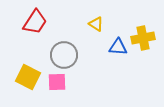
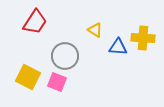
yellow triangle: moved 1 px left, 6 px down
yellow cross: rotated 15 degrees clockwise
gray circle: moved 1 px right, 1 px down
pink square: rotated 24 degrees clockwise
